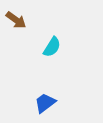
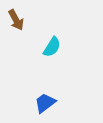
brown arrow: rotated 25 degrees clockwise
